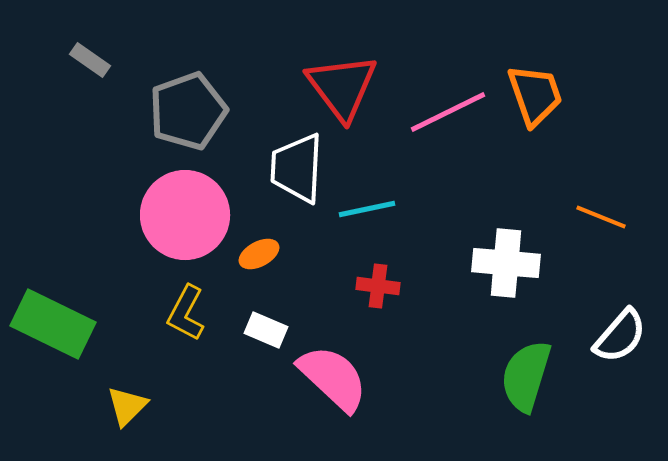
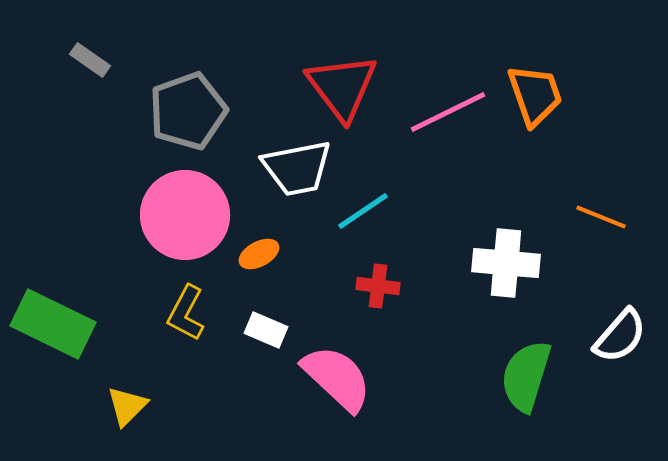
white trapezoid: rotated 104 degrees counterclockwise
cyan line: moved 4 px left, 2 px down; rotated 22 degrees counterclockwise
pink semicircle: moved 4 px right
